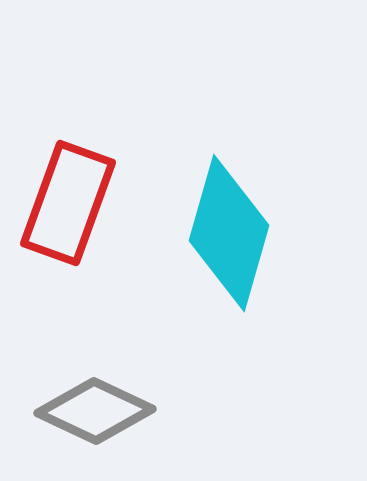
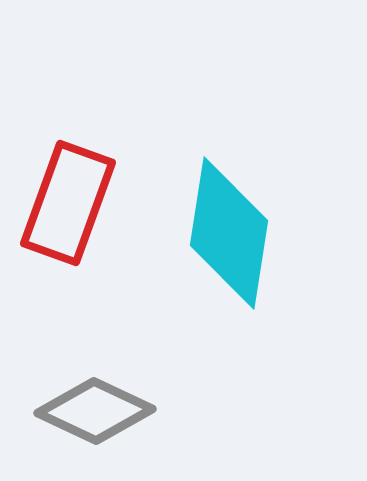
cyan diamond: rotated 7 degrees counterclockwise
